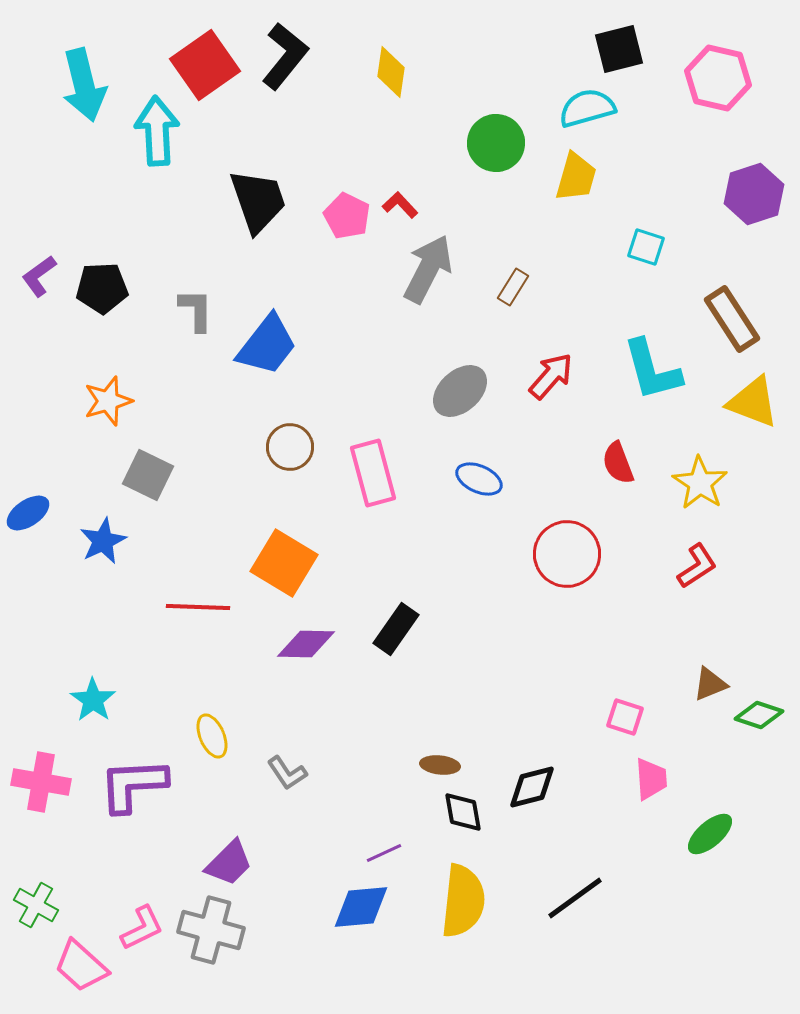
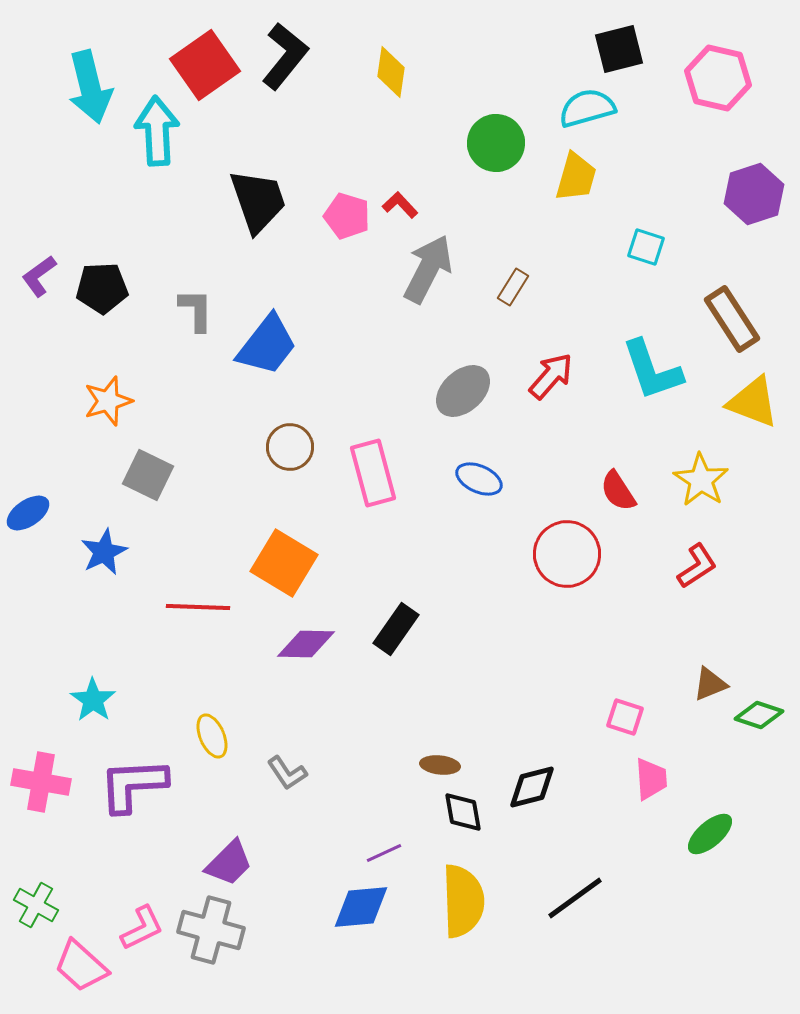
cyan arrow at (84, 85): moved 6 px right, 2 px down
pink pentagon at (347, 216): rotated 9 degrees counterclockwise
cyan L-shape at (652, 370): rotated 4 degrees counterclockwise
gray ellipse at (460, 391): moved 3 px right
red semicircle at (618, 463): moved 28 px down; rotated 12 degrees counterclockwise
yellow star at (700, 483): moved 1 px right, 3 px up
blue star at (103, 541): moved 1 px right, 11 px down
yellow semicircle at (463, 901): rotated 8 degrees counterclockwise
